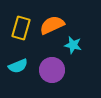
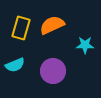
cyan star: moved 12 px right; rotated 12 degrees counterclockwise
cyan semicircle: moved 3 px left, 1 px up
purple circle: moved 1 px right, 1 px down
